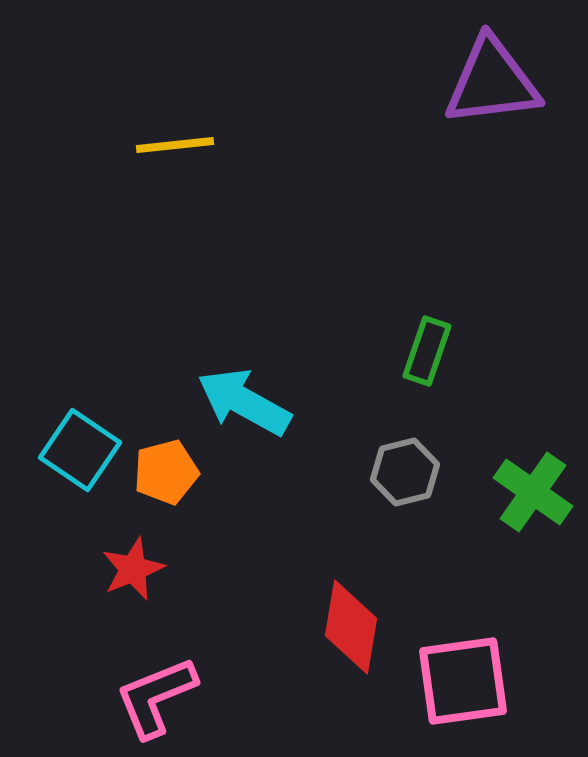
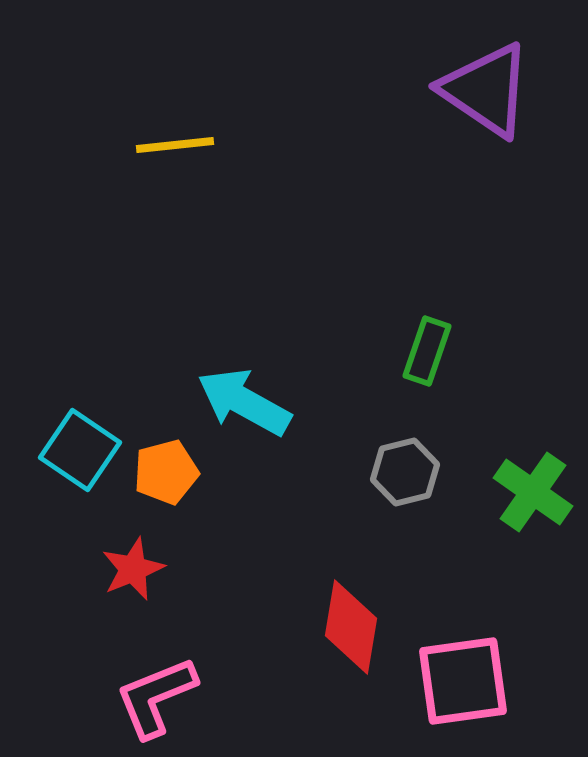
purple triangle: moved 6 px left, 8 px down; rotated 41 degrees clockwise
